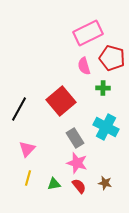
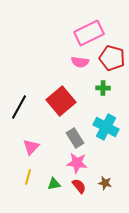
pink rectangle: moved 1 px right
pink semicircle: moved 4 px left, 4 px up; rotated 66 degrees counterclockwise
black line: moved 2 px up
pink triangle: moved 4 px right, 2 px up
pink star: rotated 10 degrees counterclockwise
yellow line: moved 1 px up
